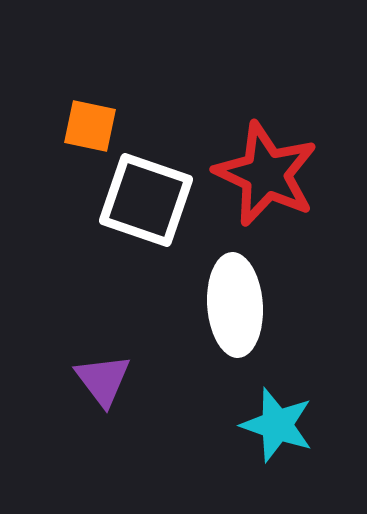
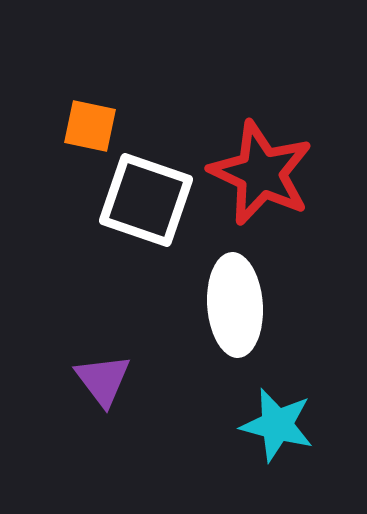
red star: moved 5 px left, 1 px up
cyan star: rotated 4 degrees counterclockwise
